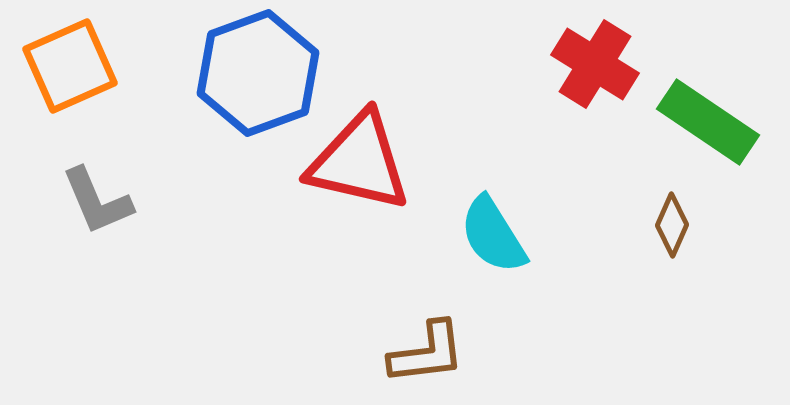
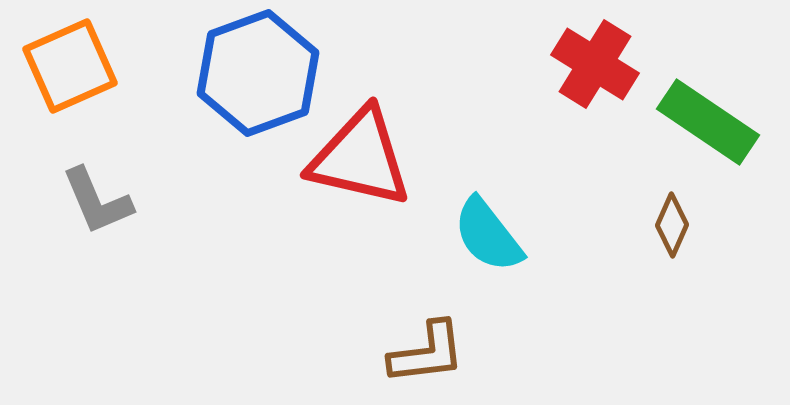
red triangle: moved 1 px right, 4 px up
cyan semicircle: moved 5 px left; rotated 6 degrees counterclockwise
